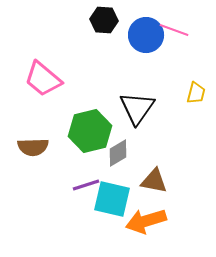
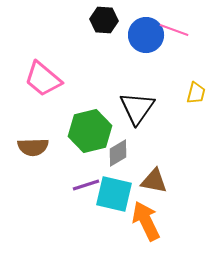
cyan square: moved 2 px right, 5 px up
orange arrow: rotated 81 degrees clockwise
